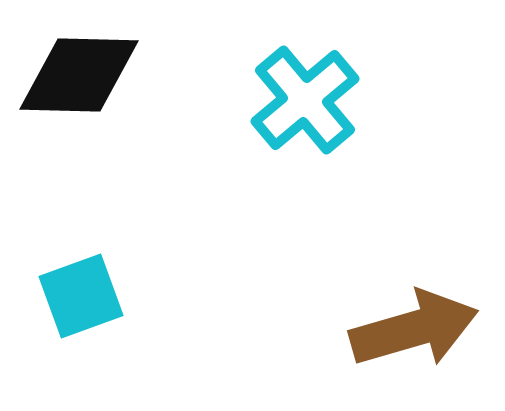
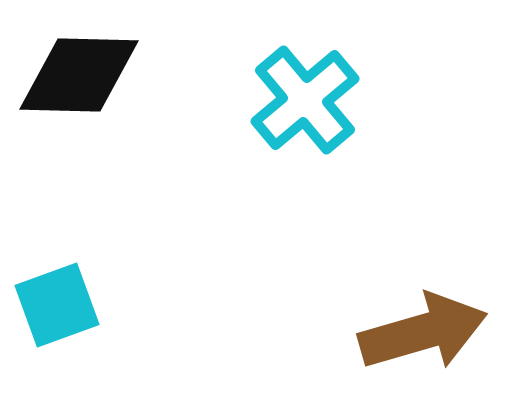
cyan square: moved 24 px left, 9 px down
brown arrow: moved 9 px right, 3 px down
